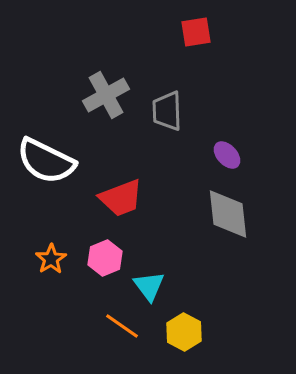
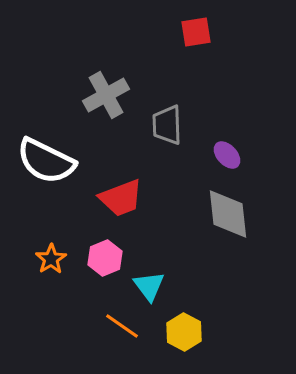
gray trapezoid: moved 14 px down
